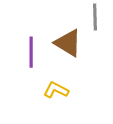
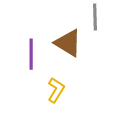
purple line: moved 2 px down
yellow L-shape: rotated 95 degrees clockwise
